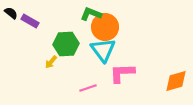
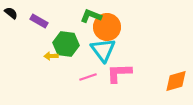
green L-shape: moved 2 px down
purple rectangle: moved 9 px right
orange circle: moved 2 px right
green hexagon: rotated 10 degrees clockwise
yellow arrow: moved 6 px up; rotated 48 degrees clockwise
pink L-shape: moved 3 px left
pink line: moved 11 px up
